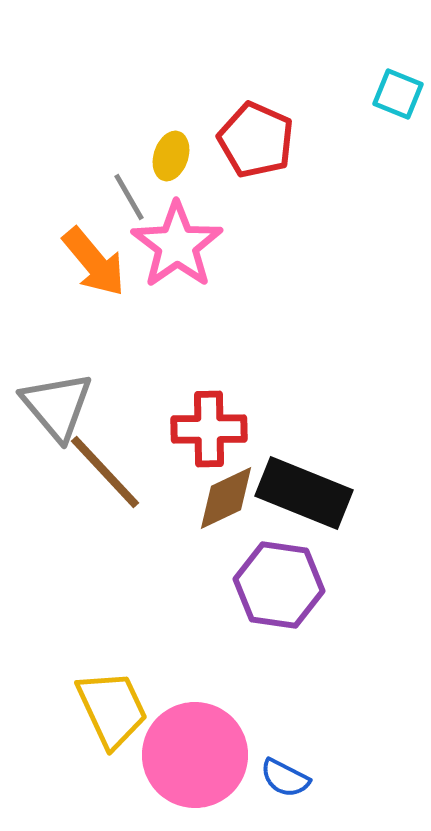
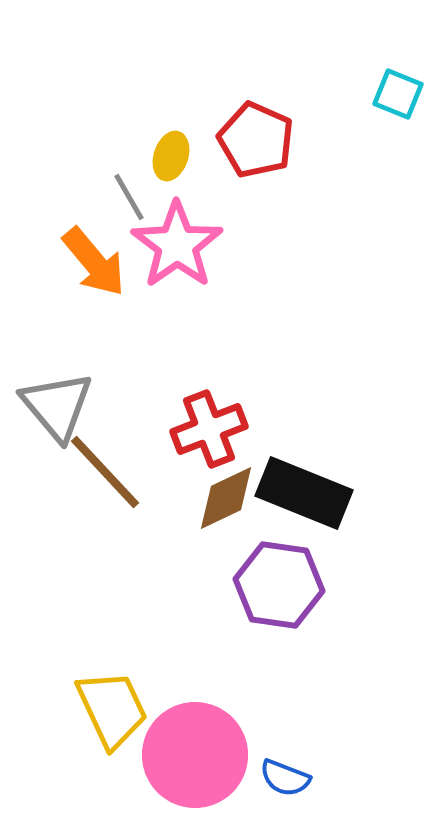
red cross: rotated 20 degrees counterclockwise
blue semicircle: rotated 6 degrees counterclockwise
